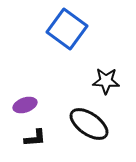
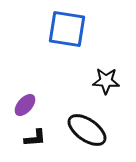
blue square: rotated 27 degrees counterclockwise
purple ellipse: rotated 30 degrees counterclockwise
black ellipse: moved 2 px left, 6 px down
